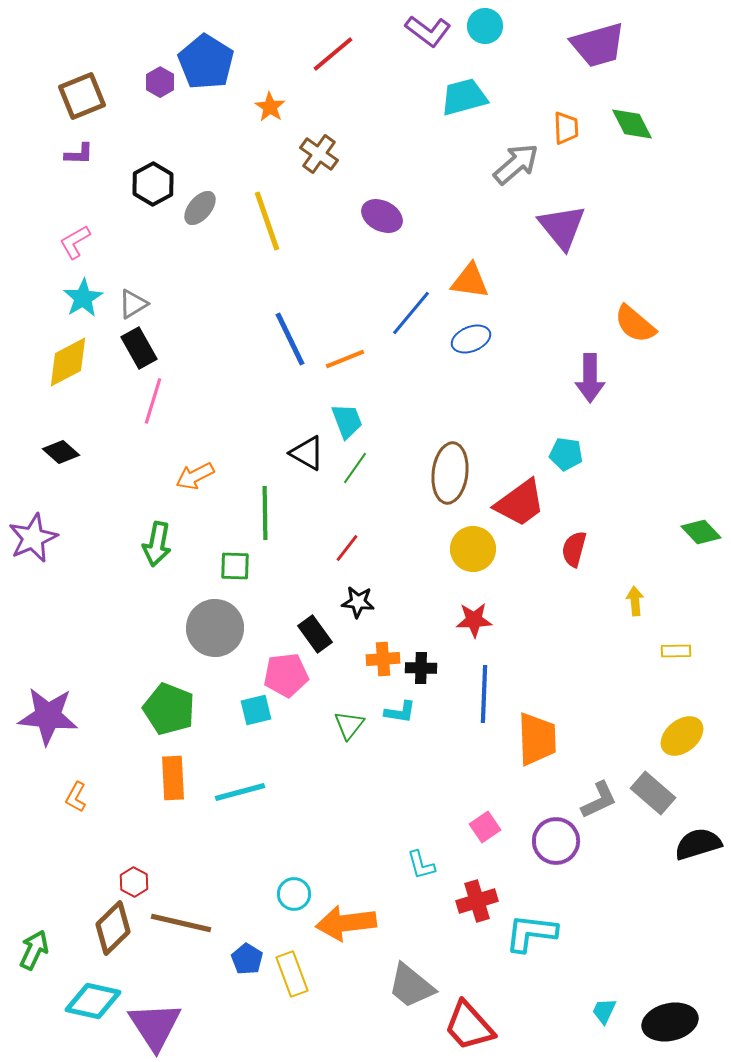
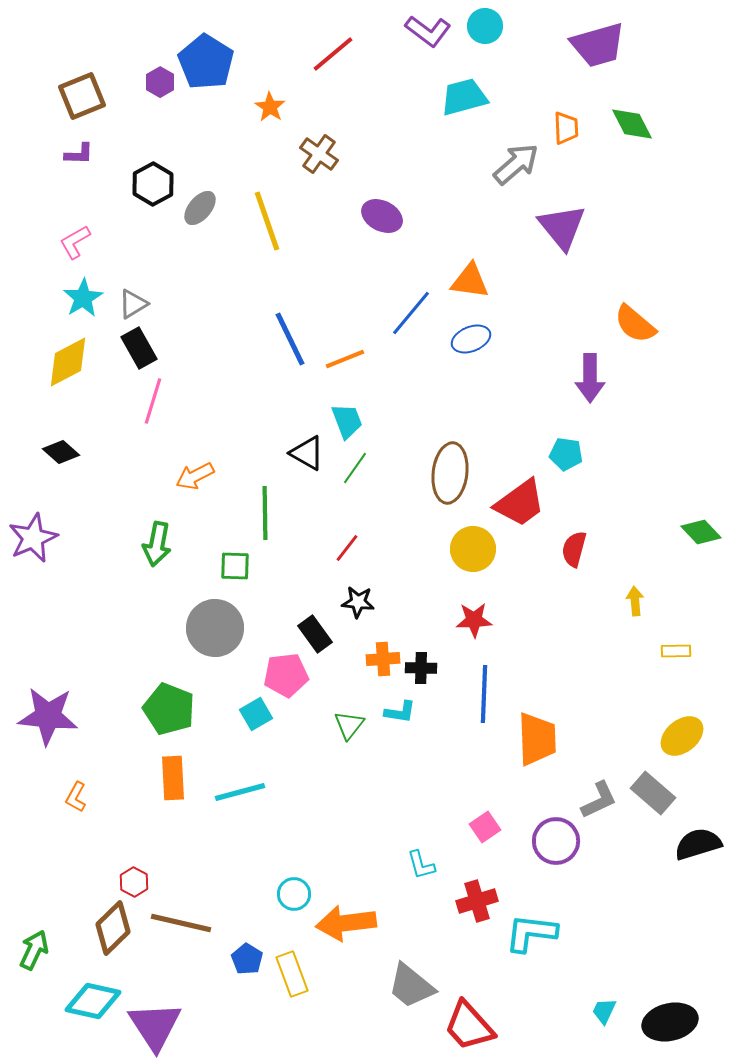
cyan square at (256, 710): moved 4 px down; rotated 16 degrees counterclockwise
